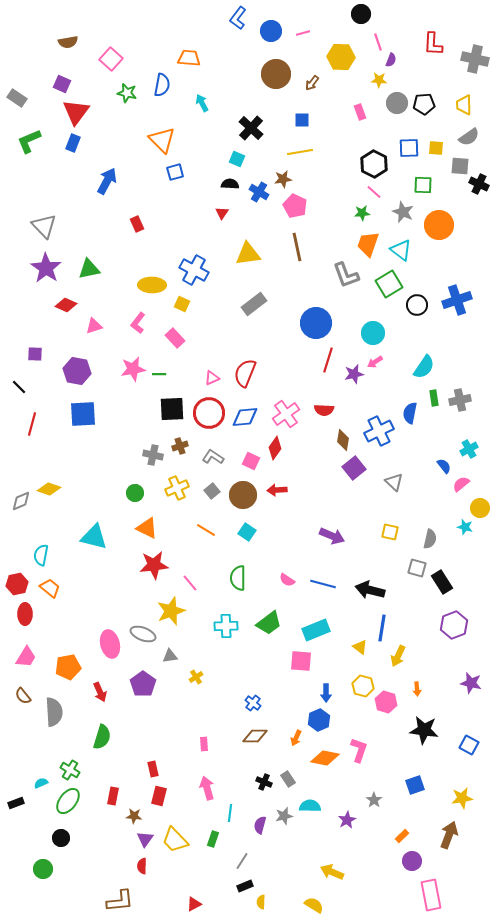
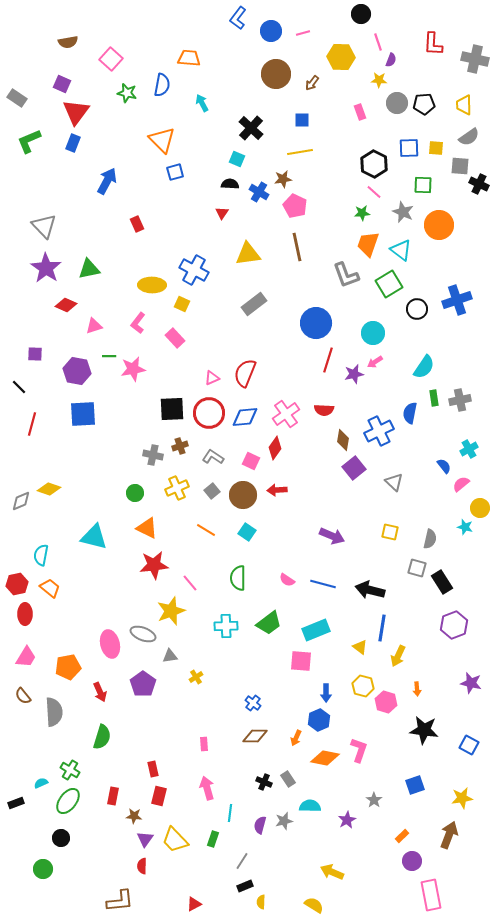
black circle at (417, 305): moved 4 px down
green line at (159, 374): moved 50 px left, 18 px up
gray star at (284, 816): moved 5 px down
